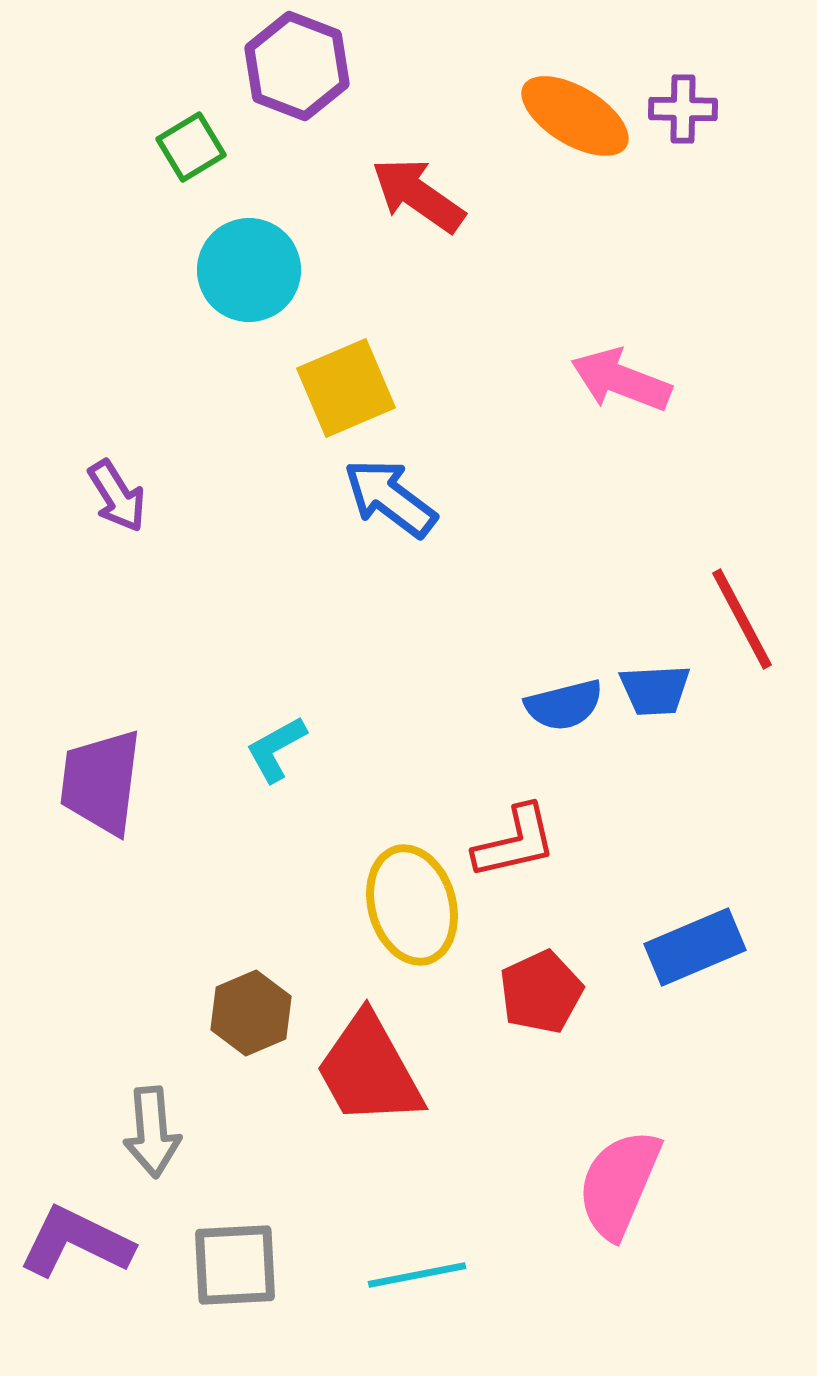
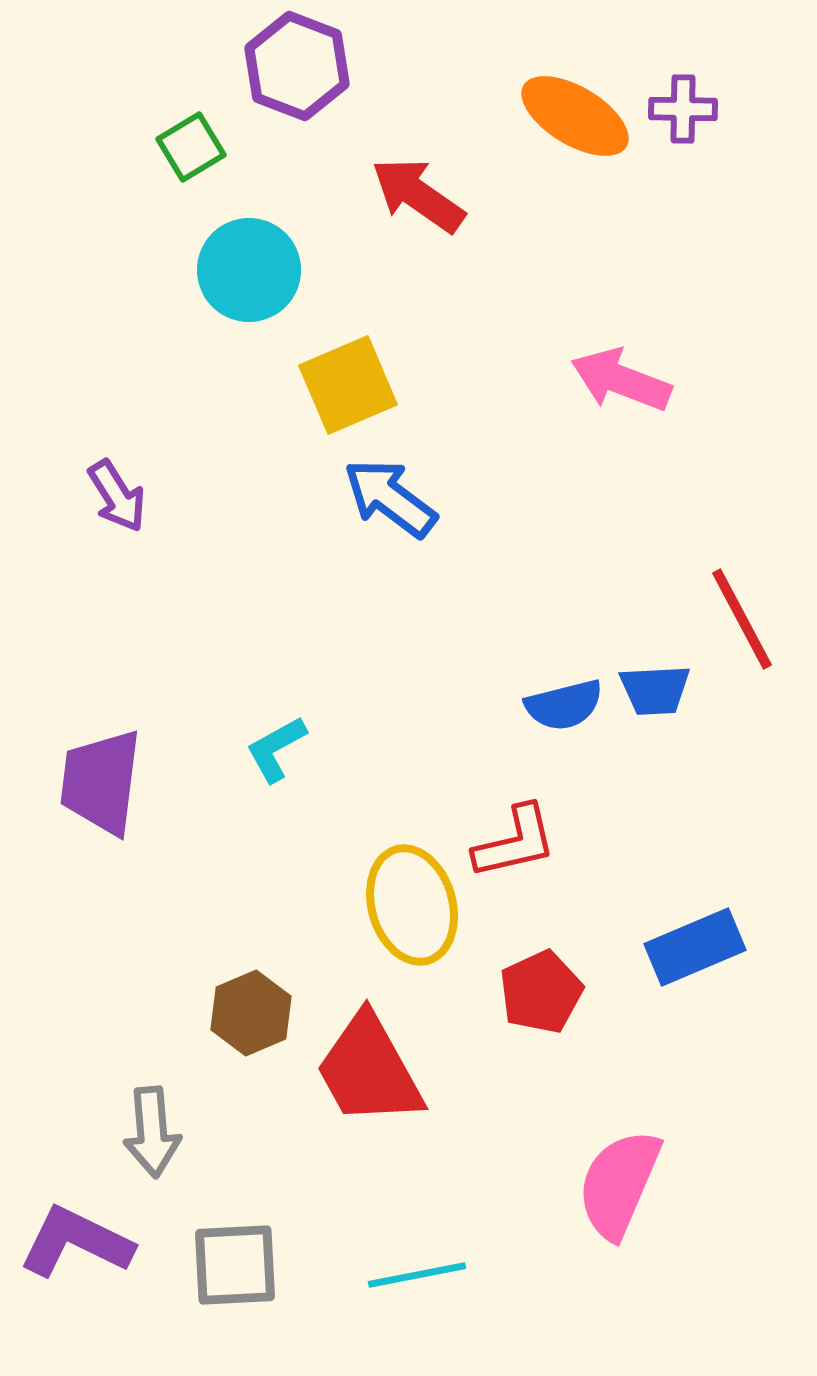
yellow square: moved 2 px right, 3 px up
